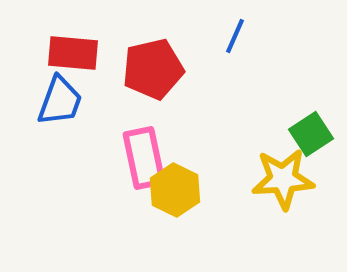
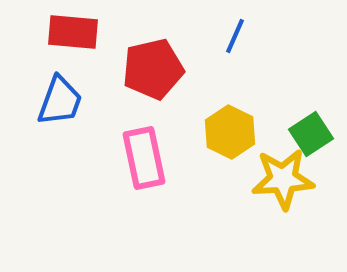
red rectangle: moved 21 px up
yellow hexagon: moved 55 px right, 58 px up
